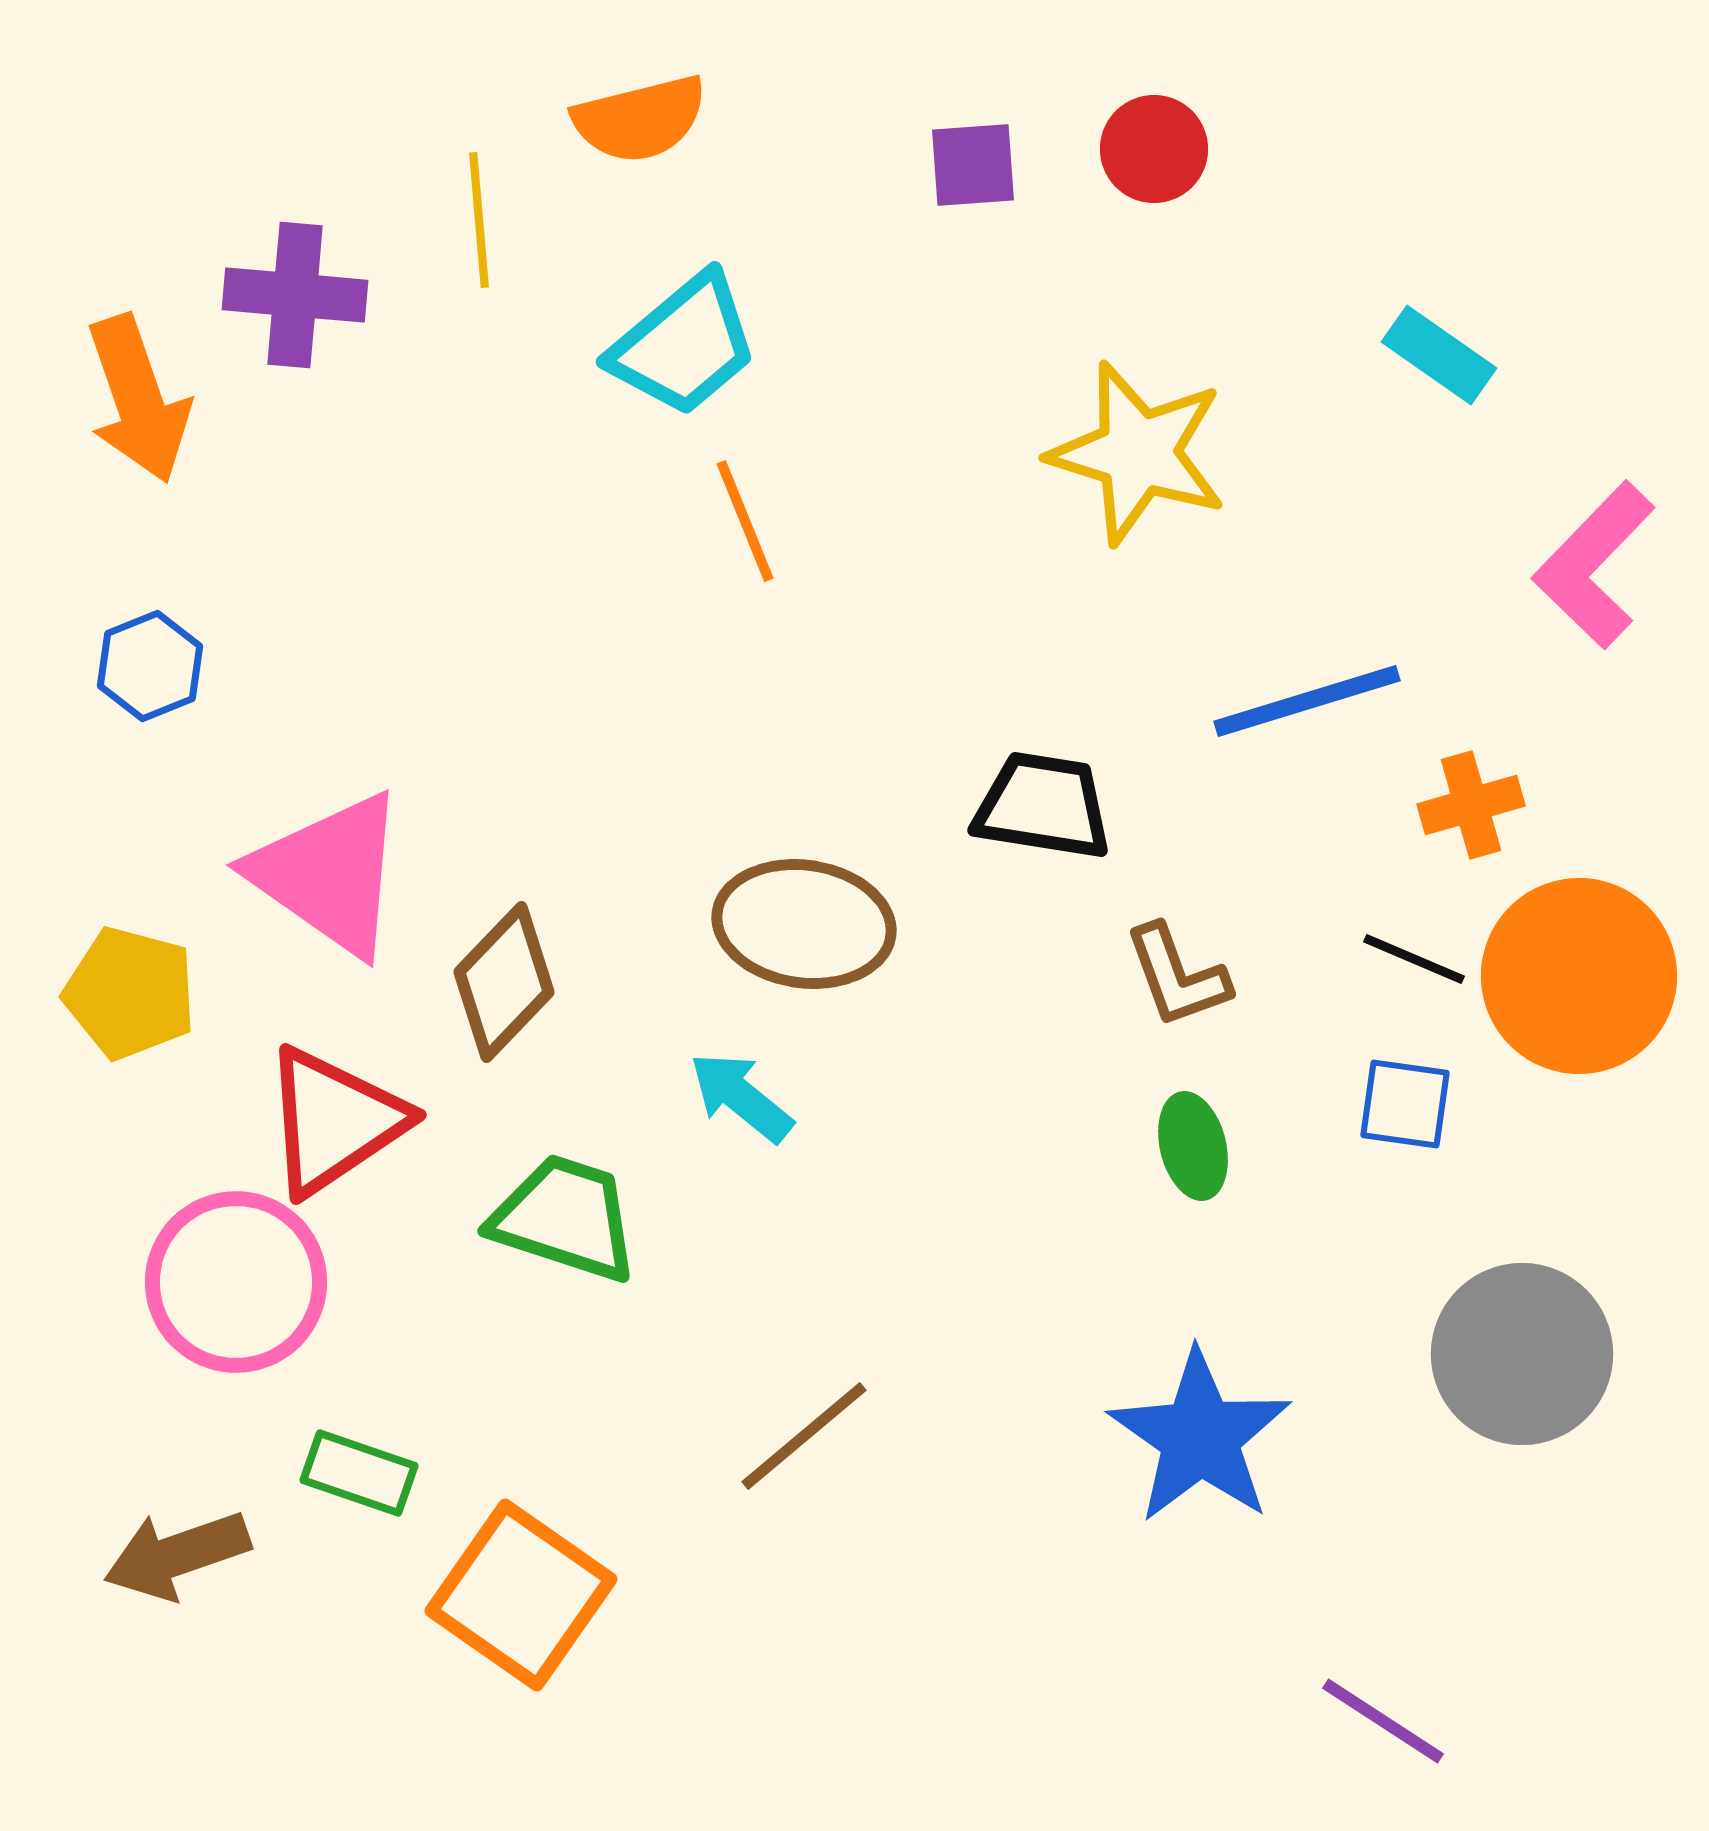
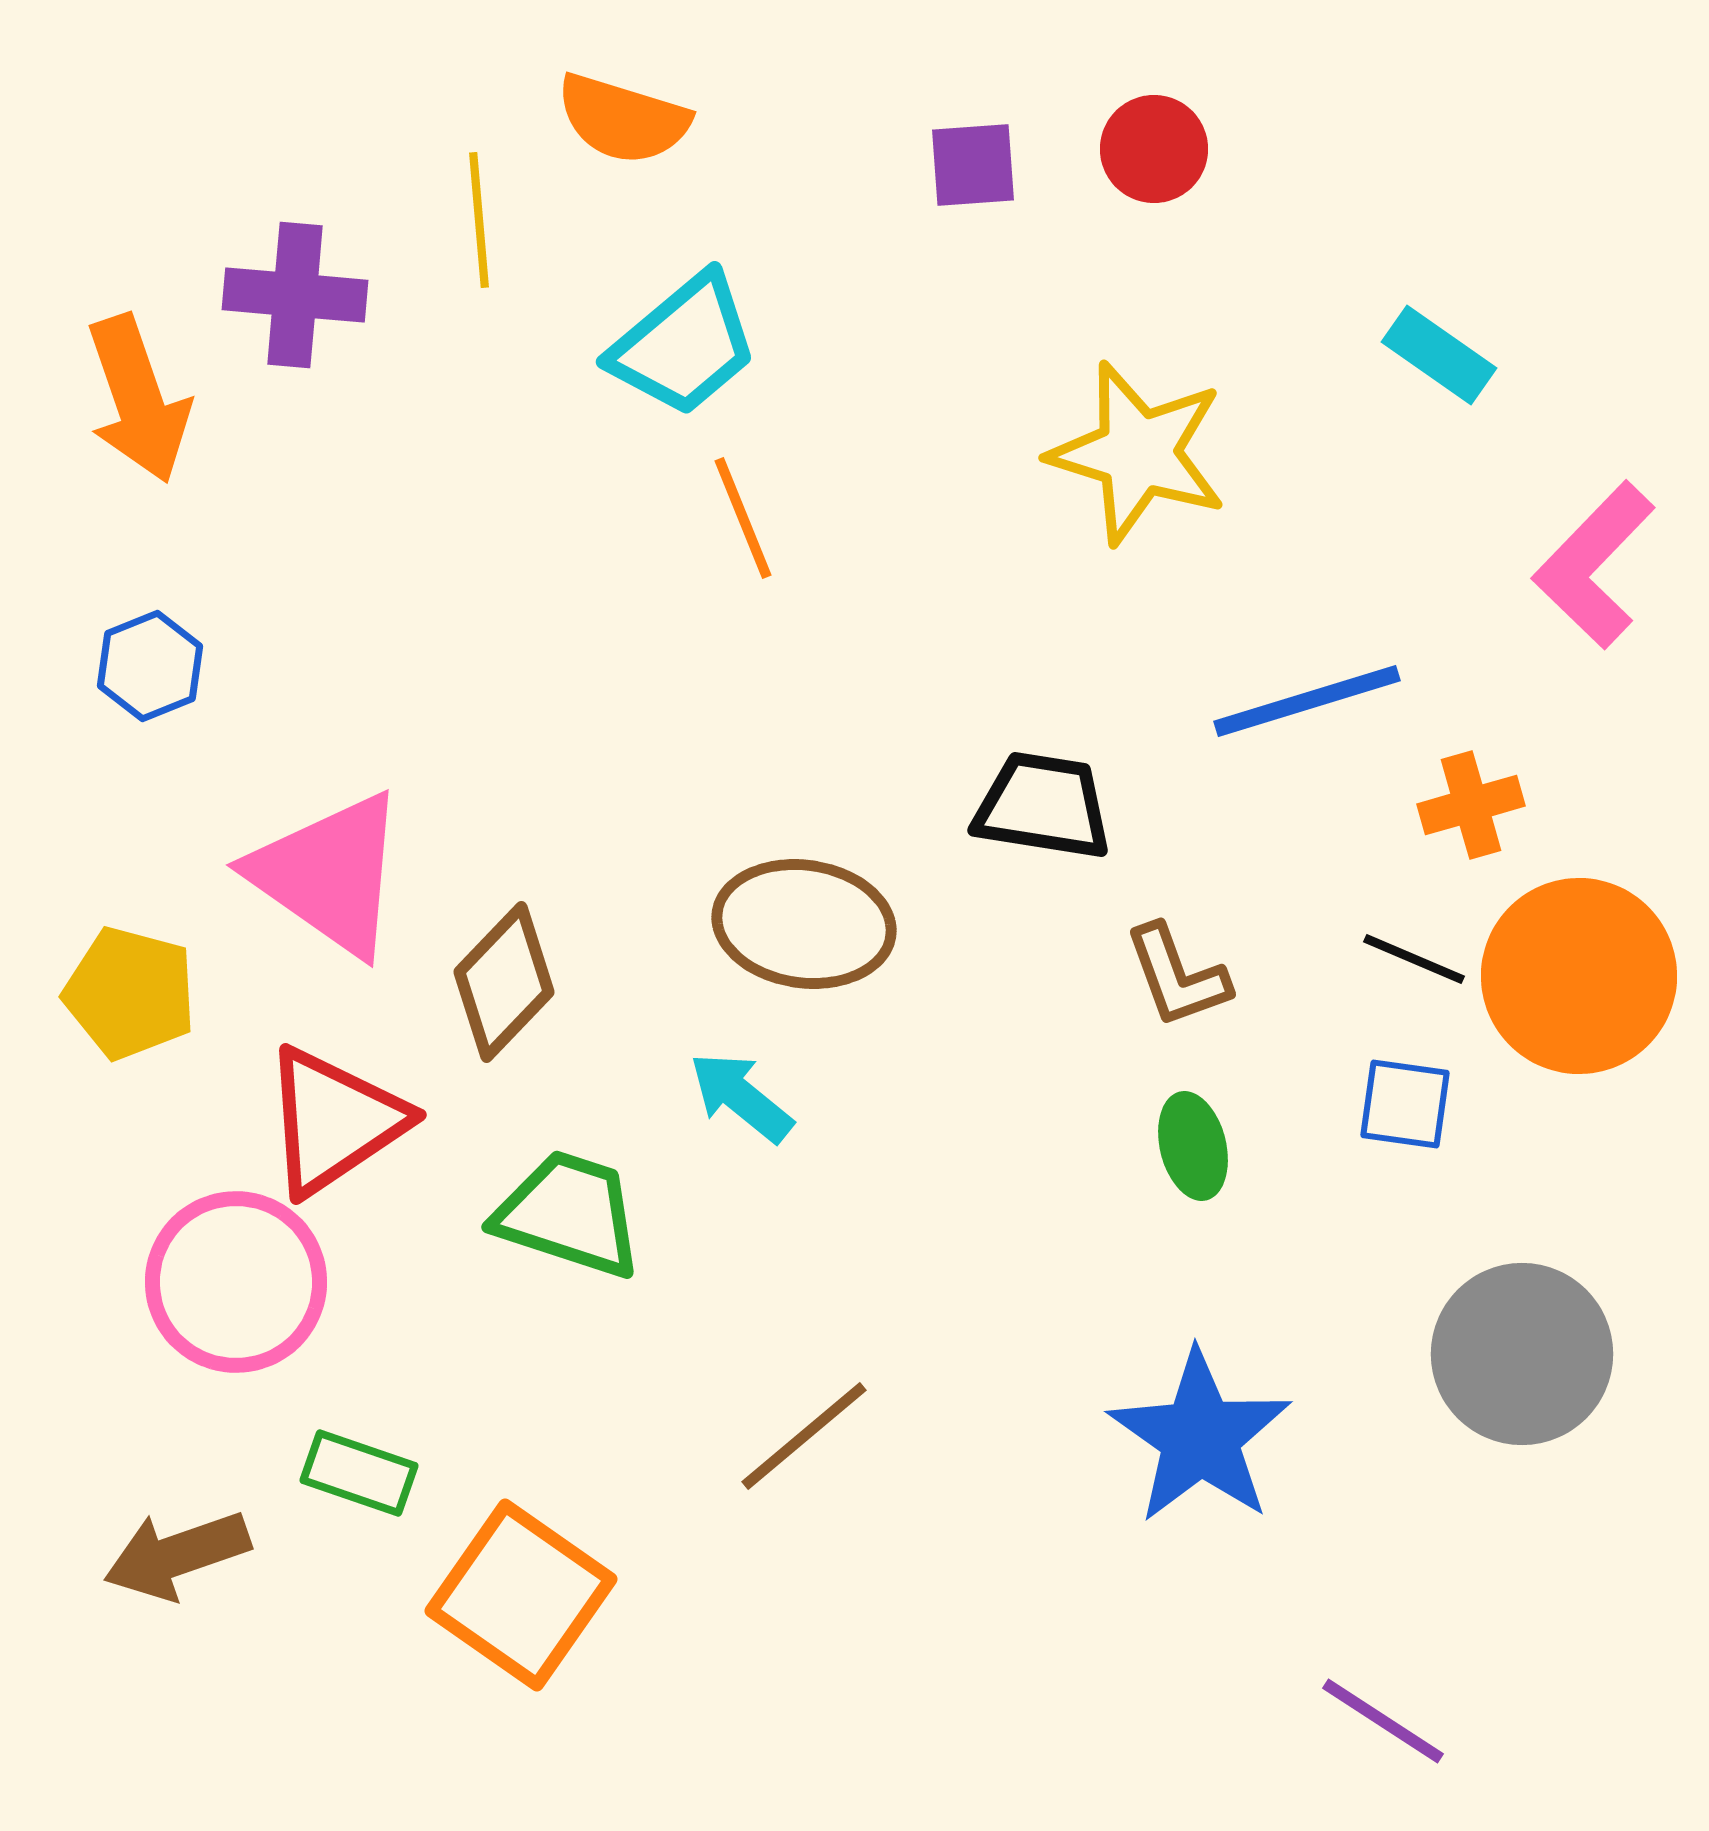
orange semicircle: moved 17 px left; rotated 31 degrees clockwise
orange line: moved 2 px left, 3 px up
green trapezoid: moved 4 px right, 4 px up
